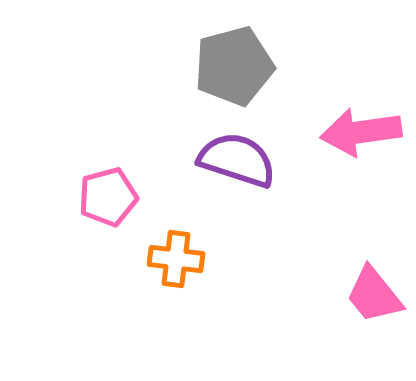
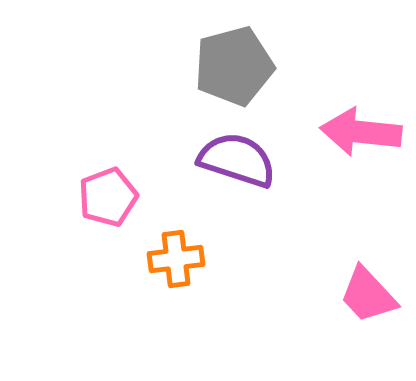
pink arrow: rotated 14 degrees clockwise
pink pentagon: rotated 6 degrees counterclockwise
orange cross: rotated 14 degrees counterclockwise
pink trapezoid: moved 6 px left; rotated 4 degrees counterclockwise
